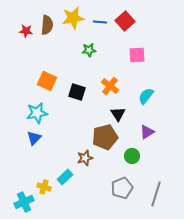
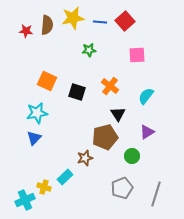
cyan cross: moved 1 px right, 2 px up
